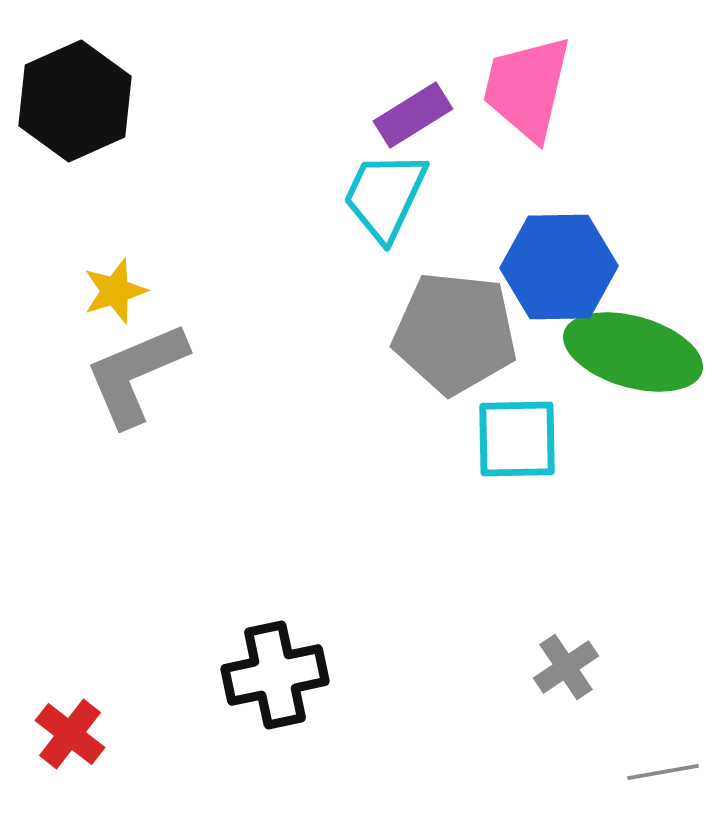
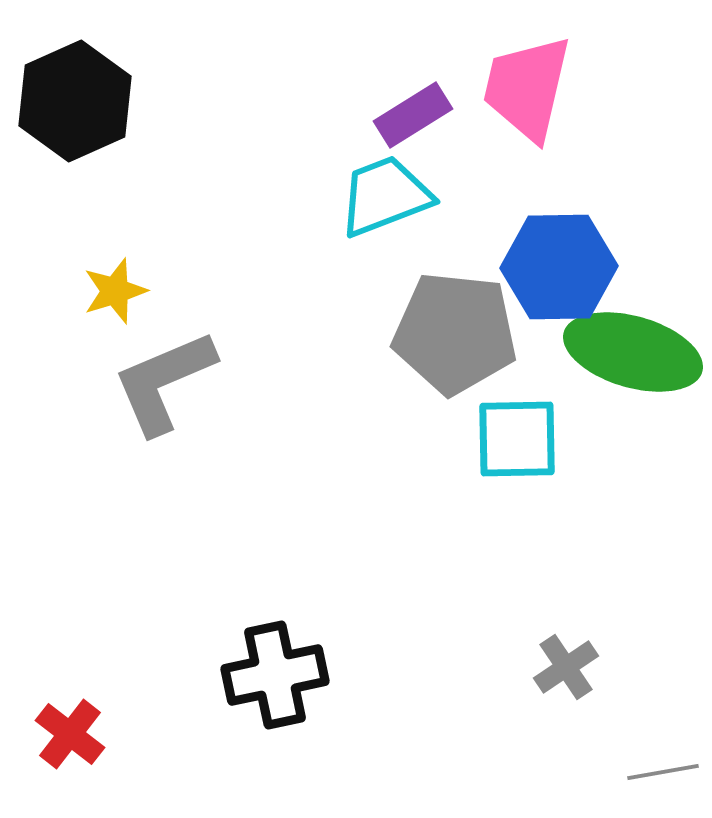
cyan trapezoid: rotated 44 degrees clockwise
gray L-shape: moved 28 px right, 8 px down
